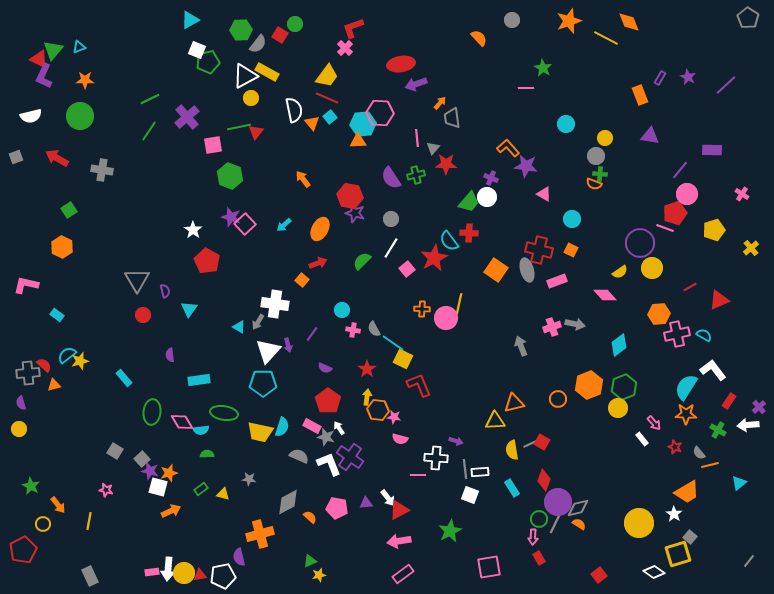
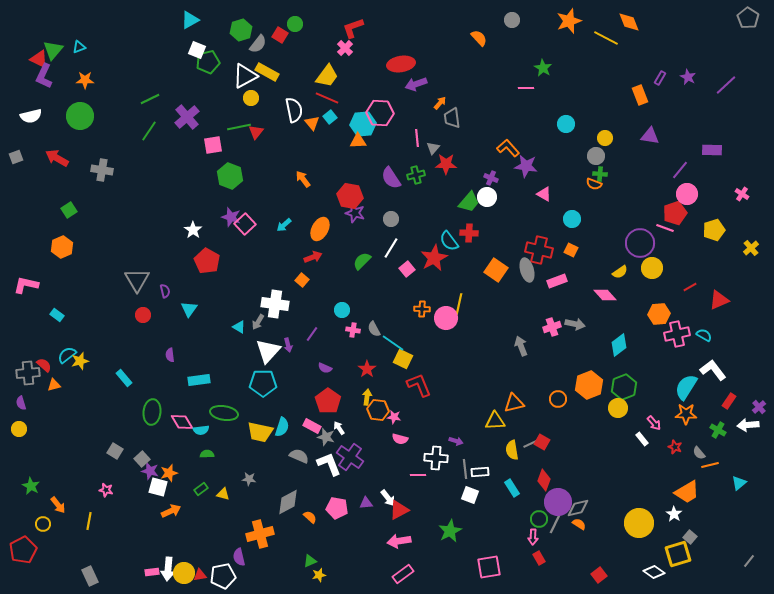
green hexagon at (241, 30): rotated 15 degrees counterclockwise
orange hexagon at (62, 247): rotated 10 degrees clockwise
red arrow at (318, 263): moved 5 px left, 6 px up
